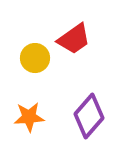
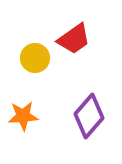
orange star: moved 6 px left, 1 px up
